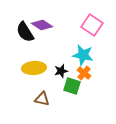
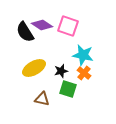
pink square: moved 24 px left, 1 px down; rotated 15 degrees counterclockwise
yellow ellipse: rotated 25 degrees counterclockwise
green square: moved 4 px left, 3 px down
